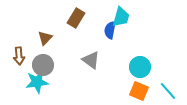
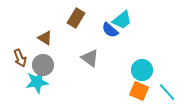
cyan trapezoid: moved 1 px right, 3 px down; rotated 35 degrees clockwise
blue semicircle: rotated 60 degrees counterclockwise
brown triangle: rotated 42 degrees counterclockwise
brown arrow: moved 1 px right, 2 px down; rotated 18 degrees counterclockwise
gray triangle: moved 1 px left, 2 px up
cyan circle: moved 2 px right, 3 px down
cyan line: moved 1 px left, 1 px down
